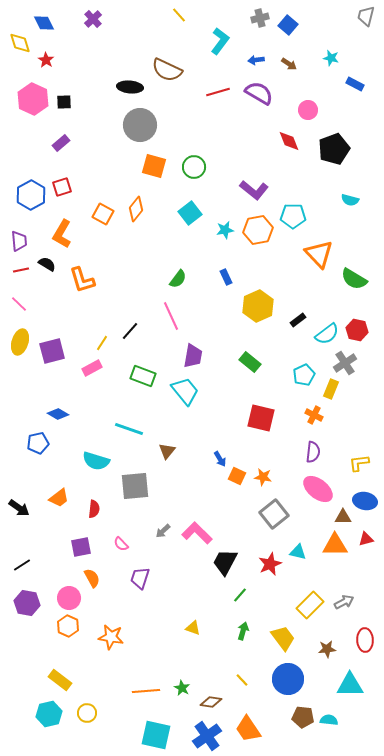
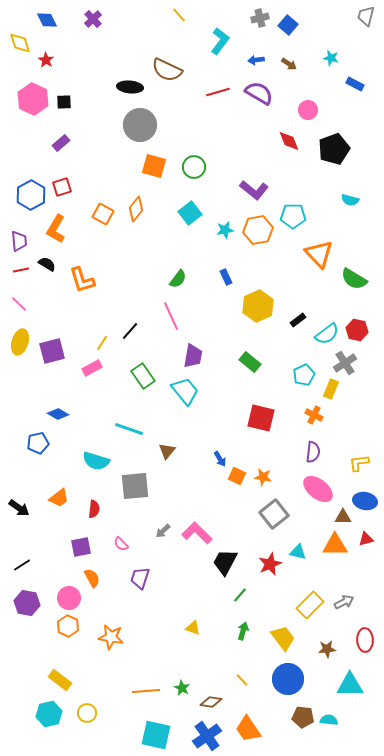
blue diamond at (44, 23): moved 3 px right, 3 px up
orange L-shape at (62, 234): moved 6 px left, 5 px up
green rectangle at (143, 376): rotated 35 degrees clockwise
